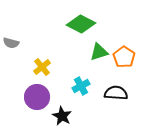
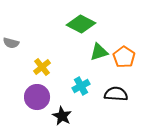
black semicircle: moved 1 px down
